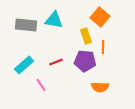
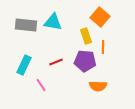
cyan triangle: moved 1 px left, 2 px down
cyan rectangle: rotated 24 degrees counterclockwise
orange semicircle: moved 2 px left, 1 px up
